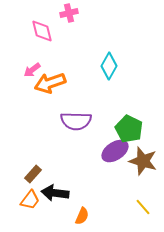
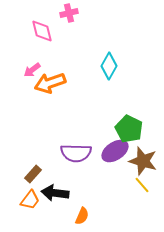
purple semicircle: moved 32 px down
yellow line: moved 1 px left, 22 px up
